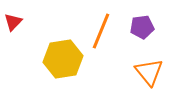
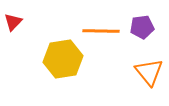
orange line: rotated 69 degrees clockwise
